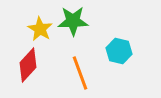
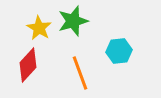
green star: rotated 16 degrees counterclockwise
yellow star: moved 1 px left, 1 px up
cyan hexagon: rotated 20 degrees counterclockwise
